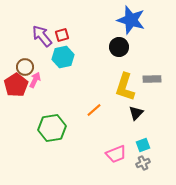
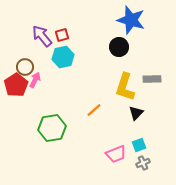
cyan square: moved 4 px left
